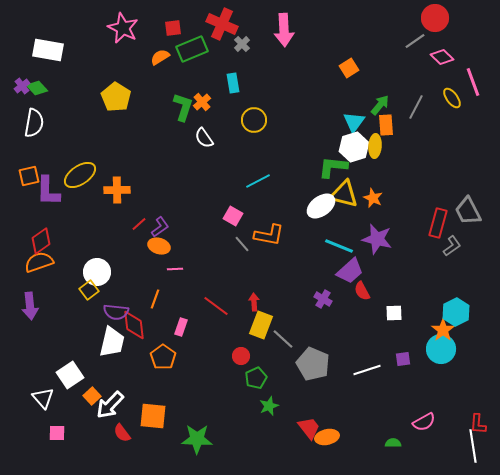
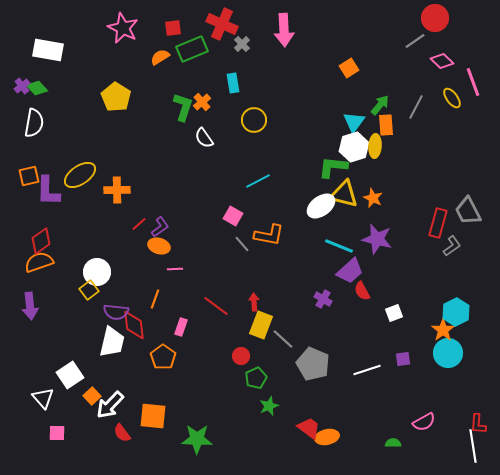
pink diamond at (442, 57): moved 4 px down
white square at (394, 313): rotated 18 degrees counterclockwise
cyan circle at (441, 349): moved 7 px right, 4 px down
red trapezoid at (309, 428): rotated 15 degrees counterclockwise
